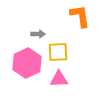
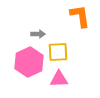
pink hexagon: moved 2 px right, 1 px up
